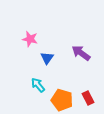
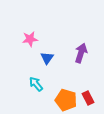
pink star: rotated 21 degrees counterclockwise
purple arrow: rotated 72 degrees clockwise
cyan arrow: moved 2 px left, 1 px up
orange pentagon: moved 4 px right
